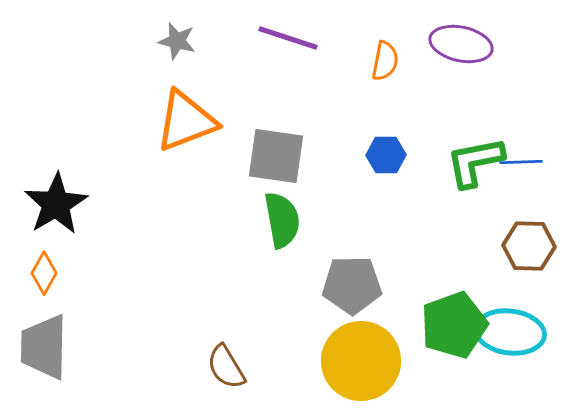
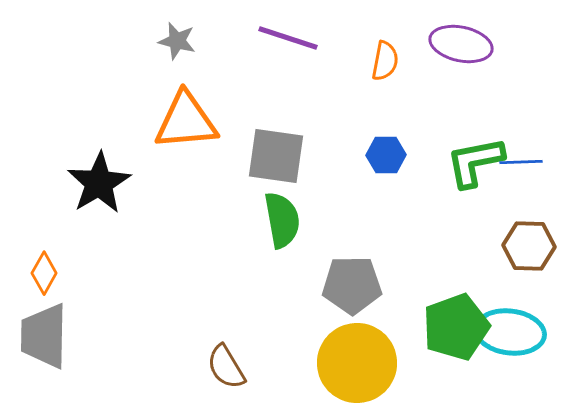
orange triangle: rotated 16 degrees clockwise
black star: moved 43 px right, 21 px up
green pentagon: moved 2 px right, 2 px down
gray trapezoid: moved 11 px up
yellow circle: moved 4 px left, 2 px down
